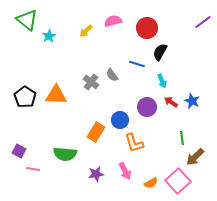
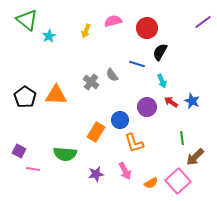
yellow arrow: rotated 24 degrees counterclockwise
